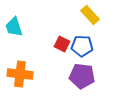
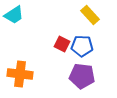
cyan trapezoid: moved 12 px up; rotated 105 degrees counterclockwise
